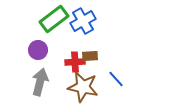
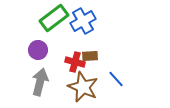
green rectangle: moved 1 px up
red cross: rotated 18 degrees clockwise
brown star: rotated 12 degrees clockwise
